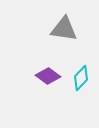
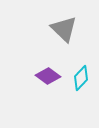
gray triangle: rotated 36 degrees clockwise
